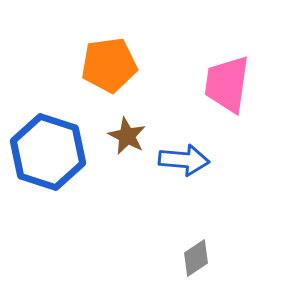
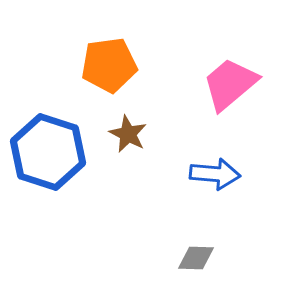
pink trapezoid: moved 3 px right; rotated 42 degrees clockwise
brown star: moved 1 px right, 2 px up
blue arrow: moved 31 px right, 14 px down
gray diamond: rotated 36 degrees clockwise
